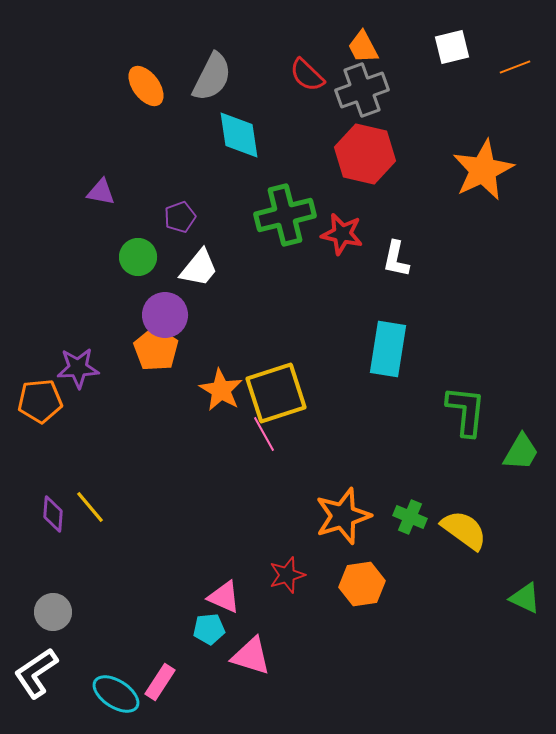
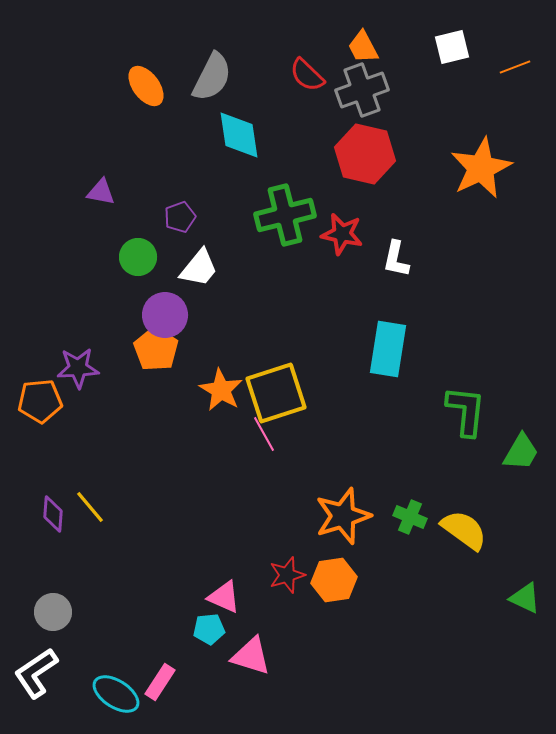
orange star at (483, 170): moved 2 px left, 2 px up
orange hexagon at (362, 584): moved 28 px left, 4 px up
